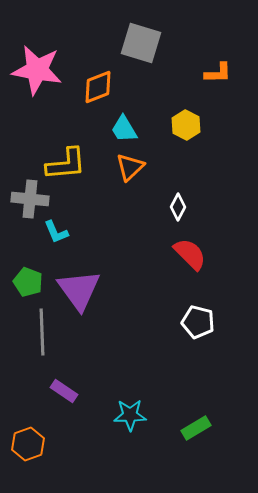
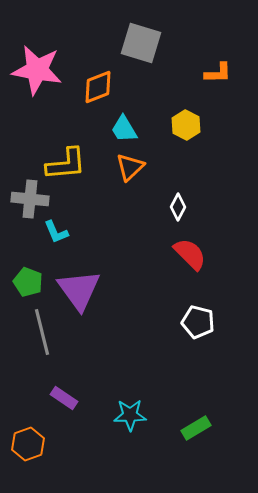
gray line: rotated 12 degrees counterclockwise
purple rectangle: moved 7 px down
